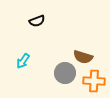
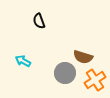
black semicircle: moved 2 px right; rotated 91 degrees clockwise
cyan arrow: rotated 84 degrees clockwise
orange cross: moved 1 px right, 1 px up; rotated 35 degrees counterclockwise
